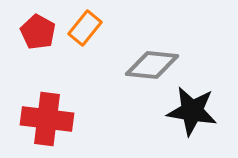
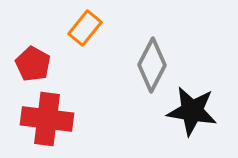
red pentagon: moved 5 px left, 32 px down
gray diamond: rotated 68 degrees counterclockwise
